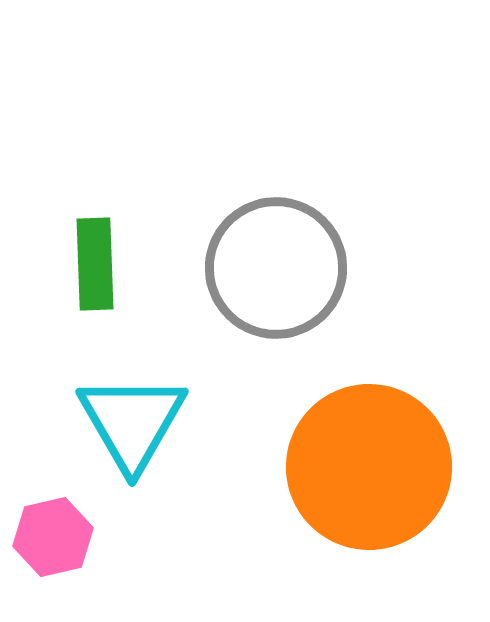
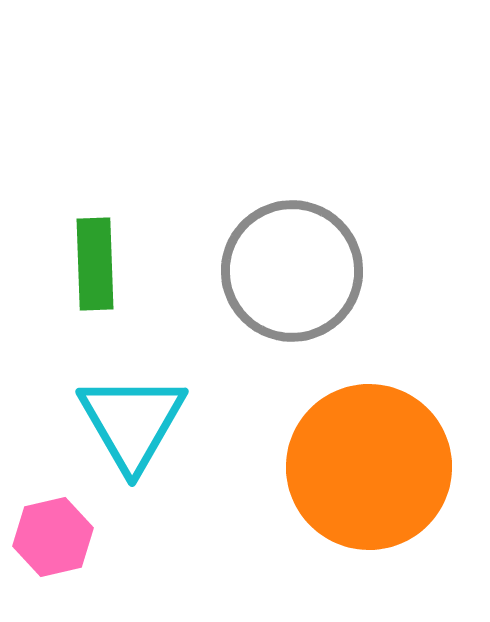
gray circle: moved 16 px right, 3 px down
